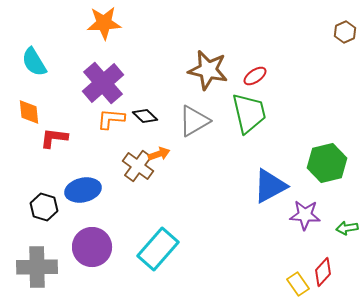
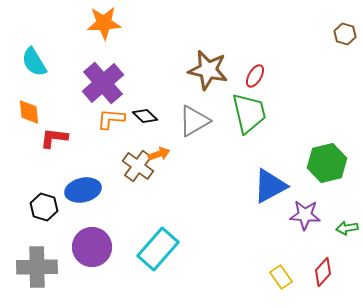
brown hexagon: moved 2 px down; rotated 20 degrees counterclockwise
red ellipse: rotated 25 degrees counterclockwise
yellow rectangle: moved 17 px left, 7 px up
